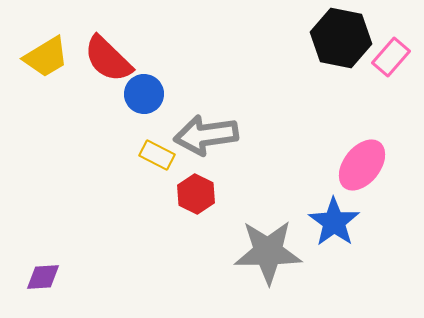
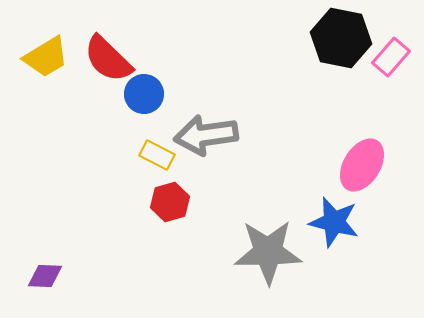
pink ellipse: rotated 6 degrees counterclockwise
red hexagon: moved 26 px left, 8 px down; rotated 18 degrees clockwise
blue star: rotated 21 degrees counterclockwise
purple diamond: moved 2 px right, 1 px up; rotated 6 degrees clockwise
